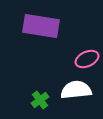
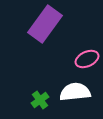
purple rectangle: moved 4 px right, 2 px up; rotated 63 degrees counterclockwise
white semicircle: moved 1 px left, 2 px down
